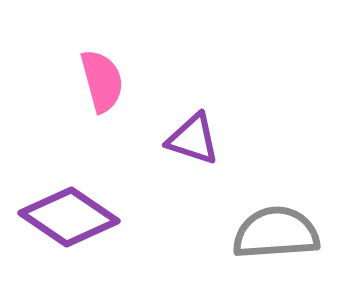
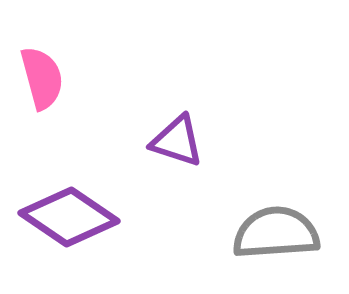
pink semicircle: moved 60 px left, 3 px up
purple triangle: moved 16 px left, 2 px down
